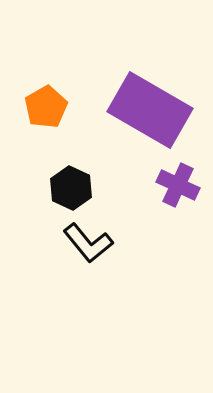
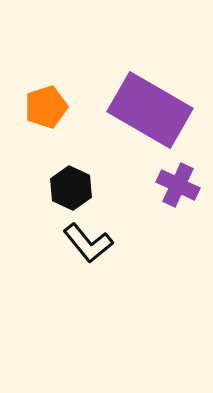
orange pentagon: rotated 12 degrees clockwise
